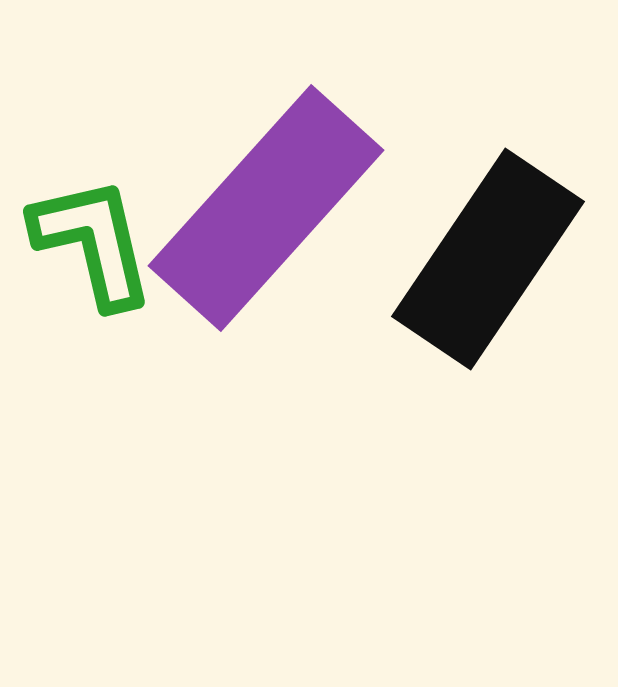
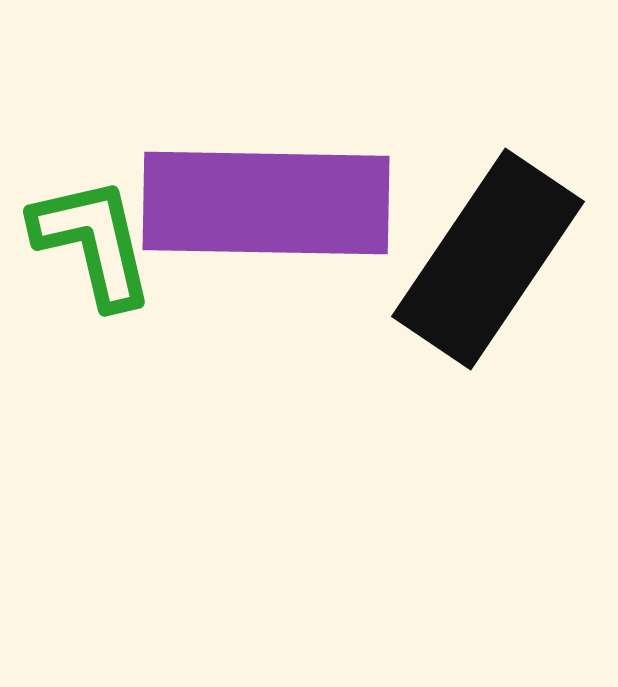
purple rectangle: moved 5 px up; rotated 49 degrees clockwise
